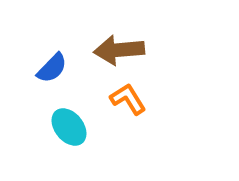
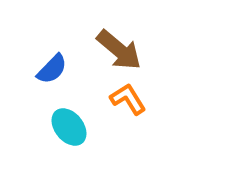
brown arrow: rotated 135 degrees counterclockwise
blue semicircle: moved 1 px down
